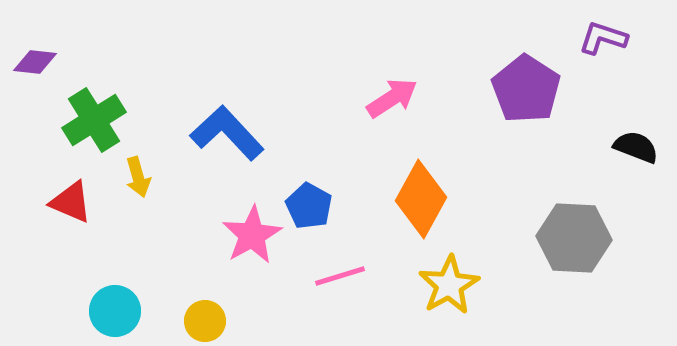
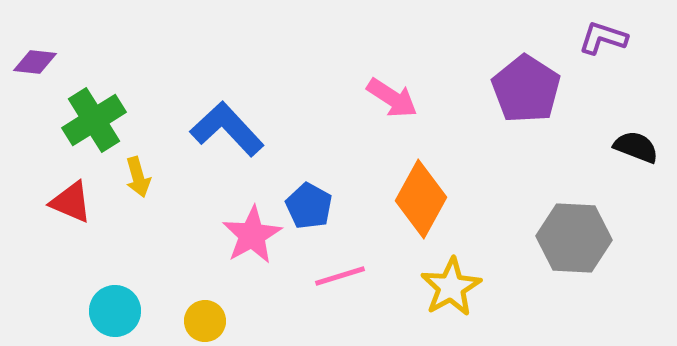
pink arrow: rotated 66 degrees clockwise
blue L-shape: moved 4 px up
yellow star: moved 2 px right, 2 px down
